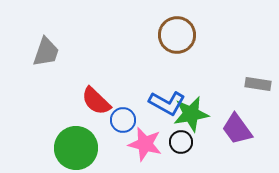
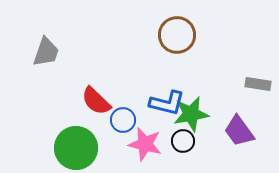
blue L-shape: rotated 15 degrees counterclockwise
purple trapezoid: moved 2 px right, 2 px down
black circle: moved 2 px right, 1 px up
